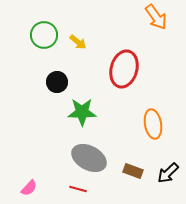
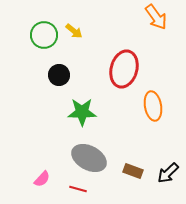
yellow arrow: moved 4 px left, 11 px up
black circle: moved 2 px right, 7 px up
orange ellipse: moved 18 px up
pink semicircle: moved 13 px right, 9 px up
